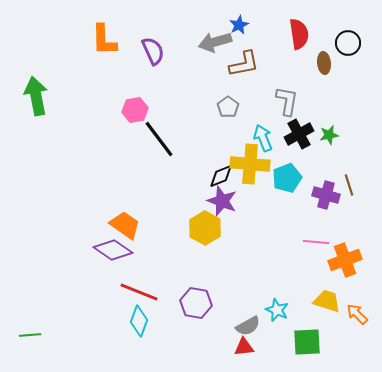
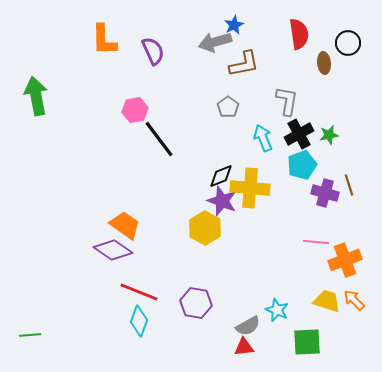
blue star: moved 5 px left
yellow cross: moved 24 px down
cyan pentagon: moved 15 px right, 13 px up
purple cross: moved 1 px left, 2 px up
orange arrow: moved 3 px left, 14 px up
